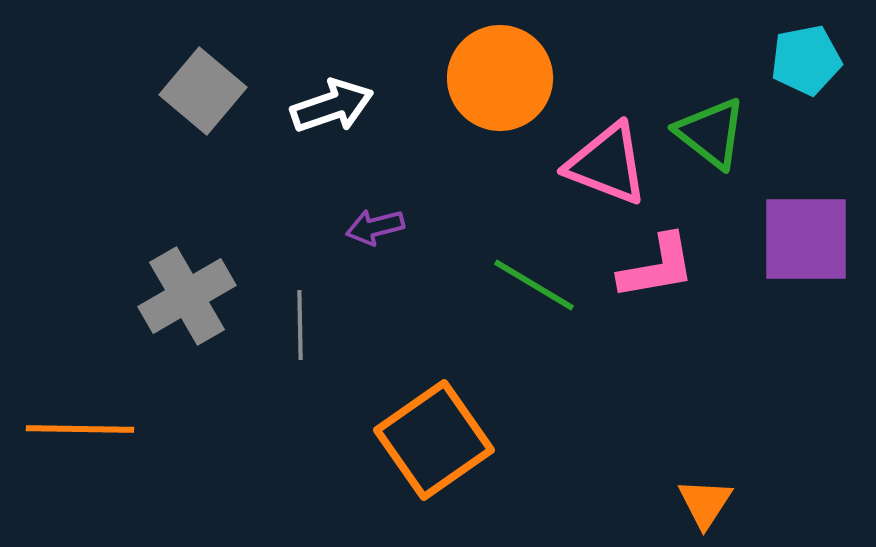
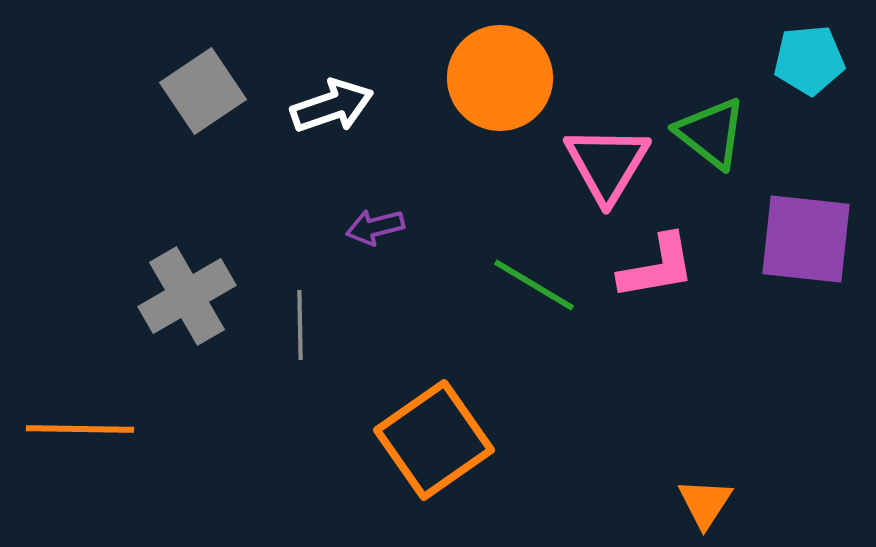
cyan pentagon: moved 3 px right; rotated 6 degrees clockwise
gray square: rotated 16 degrees clockwise
pink triangle: rotated 40 degrees clockwise
purple square: rotated 6 degrees clockwise
